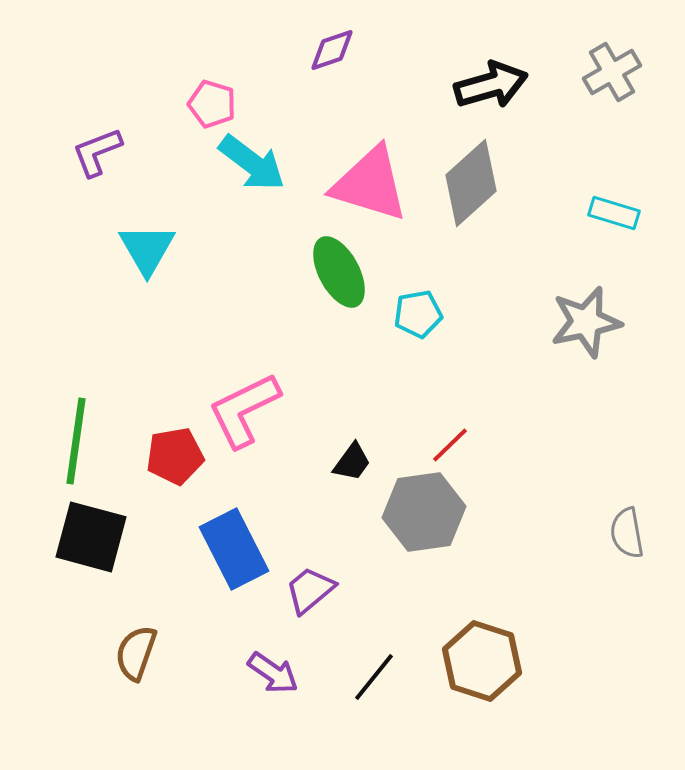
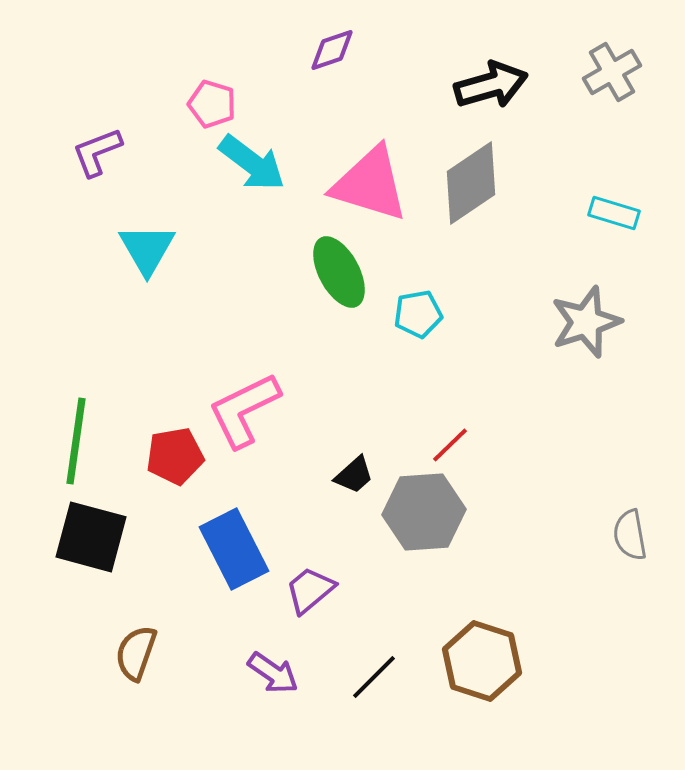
gray diamond: rotated 8 degrees clockwise
gray star: rotated 6 degrees counterclockwise
black trapezoid: moved 2 px right, 13 px down; rotated 12 degrees clockwise
gray hexagon: rotated 4 degrees clockwise
gray semicircle: moved 3 px right, 2 px down
black line: rotated 6 degrees clockwise
